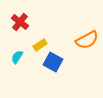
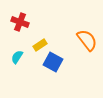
red cross: rotated 18 degrees counterclockwise
orange semicircle: rotated 100 degrees counterclockwise
